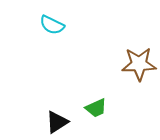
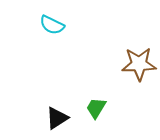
green trapezoid: rotated 145 degrees clockwise
black triangle: moved 4 px up
